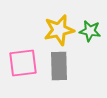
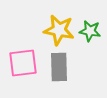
yellow star: rotated 24 degrees clockwise
gray rectangle: moved 1 px down
